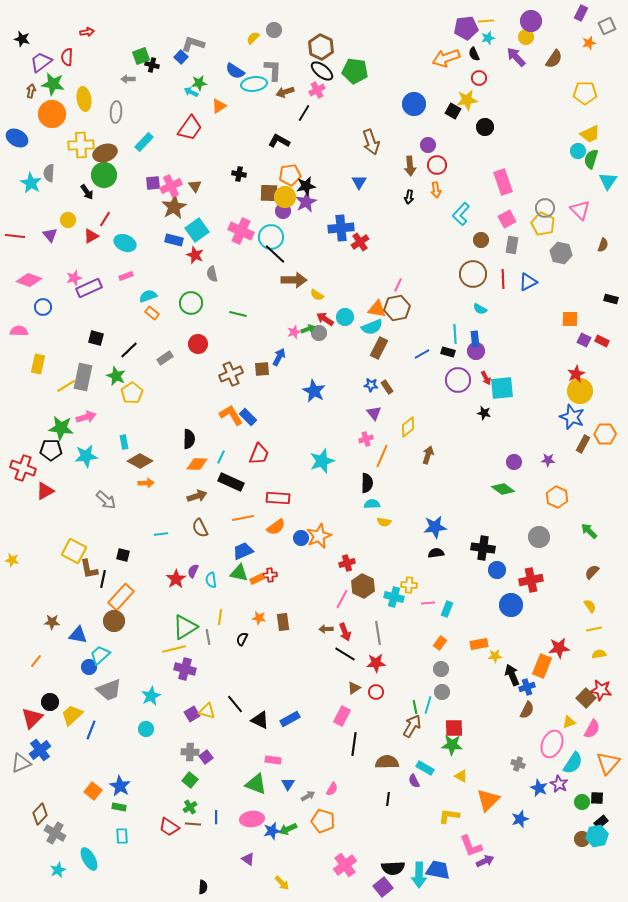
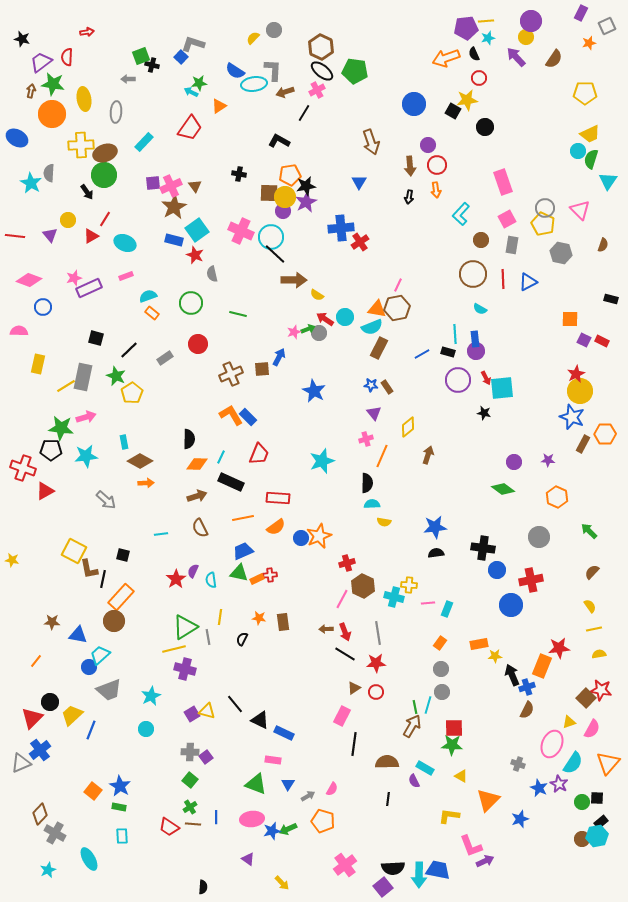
blue rectangle at (290, 719): moved 6 px left, 14 px down; rotated 54 degrees clockwise
cyan star at (58, 870): moved 10 px left
